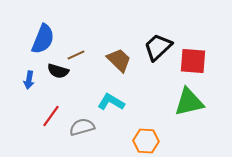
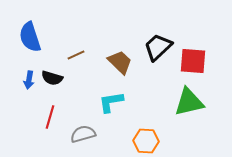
blue semicircle: moved 13 px left, 2 px up; rotated 140 degrees clockwise
brown trapezoid: moved 1 px right, 2 px down
black semicircle: moved 6 px left, 7 px down
cyan L-shape: rotated 40 degrees counterclockwise
red line: moved 1 px left, 1 px down; rotated 20 degrees counterclockwise
gray semicircle: moved 1 px right, 7 px down
